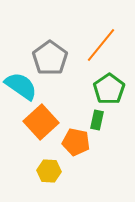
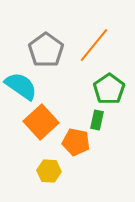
orange line: moved 7 px left
gray pentagon: moved 4 px left, 8 px up
